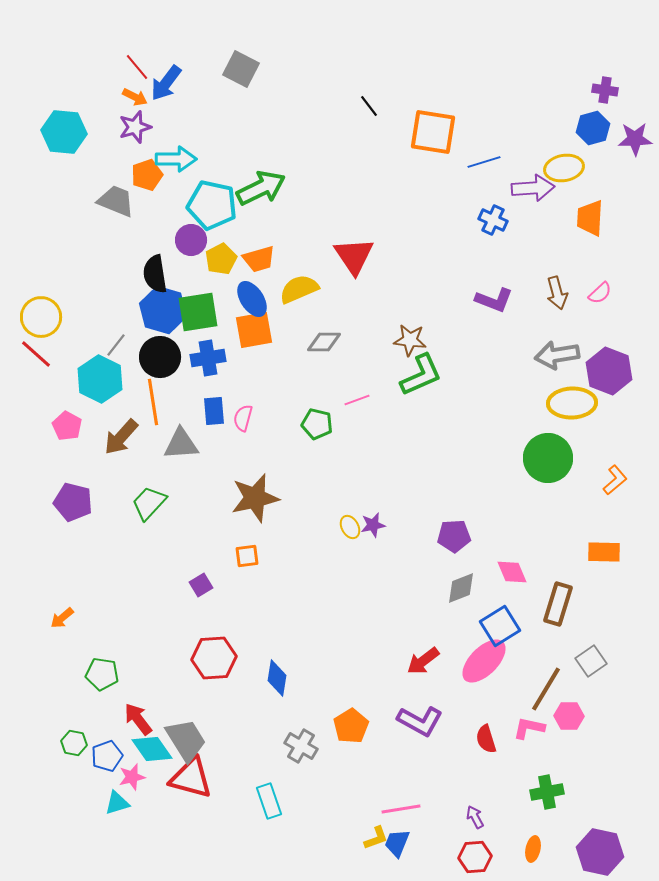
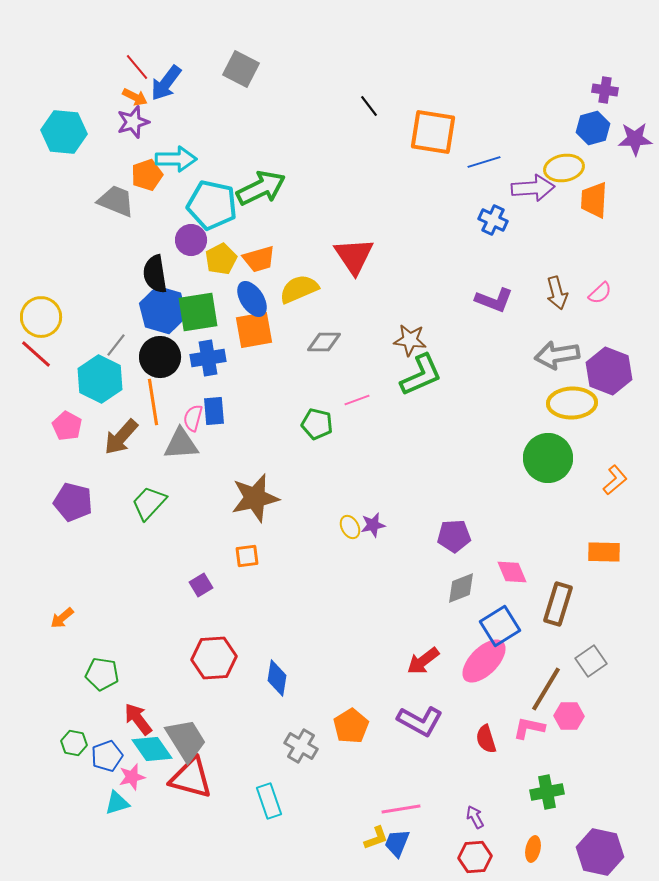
purple star at (135, 127): moved 2 px left, 5 px up
orange trapezoid at (590, 218): moved 4 px right, 18 px up
pink semicircle at (243, 418): moved 50 px left
